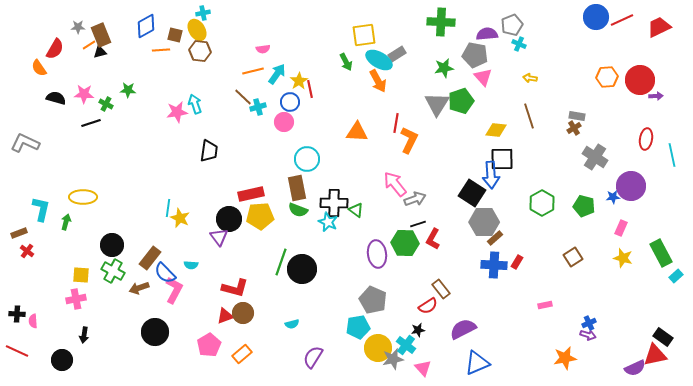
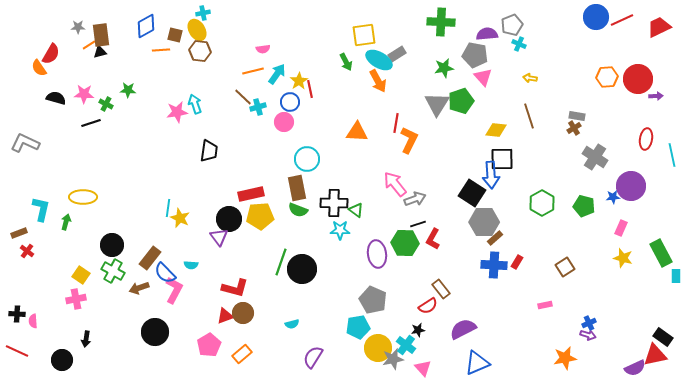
brown rectangle at (101, 35): rotated 15 degrees clockwise
red semicircle at (55, 49): moved 4 px left, 5 px down
red circle at (640, 80): moved 2 px left, 1 px up
cyan star at (328, 222): moved 12 px right, 8 px down; rotated 24 degrees counterclockwise
brown square at (573, 257): moved 8 px left, 10 px down
yellow square at (81, 275): rotated 30 degrees clockwise
cyan rectangle at (676, 276): rotated 48 degrees counterclockwise
black arrow at (84, 335): moved 2 px right, 4 px down
